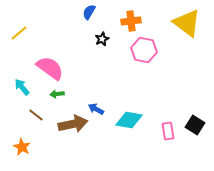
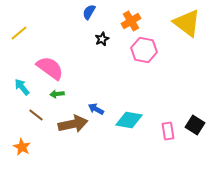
orange cross: rotated 24 degrees counterclockwise
